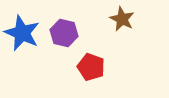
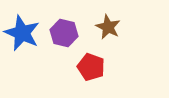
brown star: moved 14 px left, 8 px down
